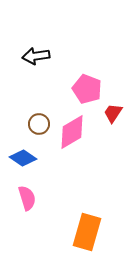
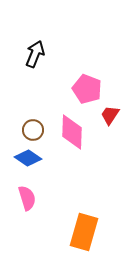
black arrow: moved 1 px left, 2 px up; rotated 120 degrees clockwise
red trapezoid: moved 3 px left, 2 px down
brown circle: moved 6 px left, 6 px down
pink diamond: rotated 57 degrees counterclockwise
blue diamond: moved 5 px right
orange rectangle: moved 3 px left
